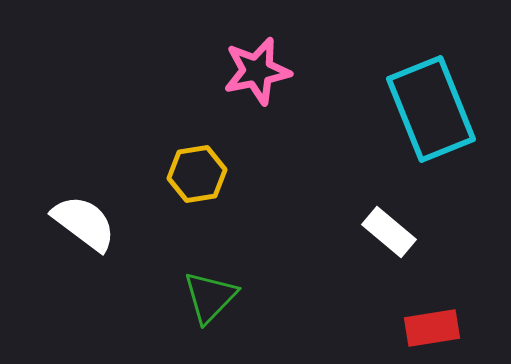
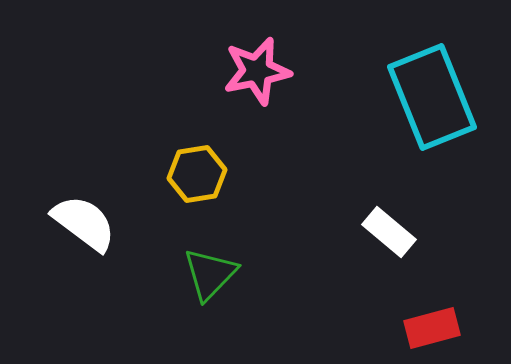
cyan rectangle: moved 1 px right, 12 px up
green triangle: moved 23 px up
red rectangle: rotated 6 degrees counterclockwise
